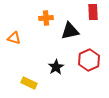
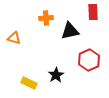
black star: moved 8 px down
